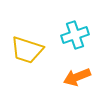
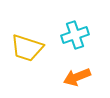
yellow trapezoid: moved 2 px up
